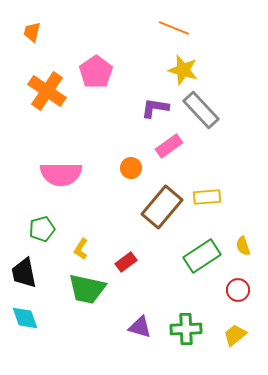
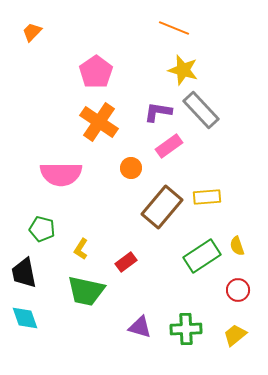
orange trapezoid: rotated 30 degrees clockwise
orange cross: moved 52 px right, 31 px down
purple L-shape: moved 3 px right, 4 px down
green pentagon: rotated 30 degrees clockwise
yellow semicircle: moved 6 px left
green trapezoid: moved 1 px left, 2 px down
